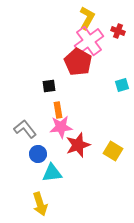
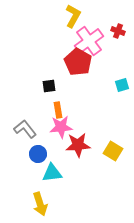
yellow L-shape: moved 14 px left, 2 px up
red star: rotated 15 degrees clockwise
